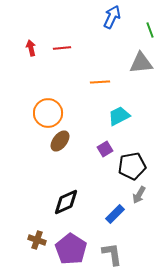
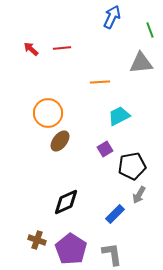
red arrow: moved 1 px down; rotated 35 degrees counterclockwise
